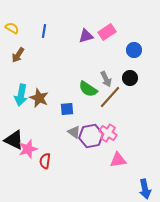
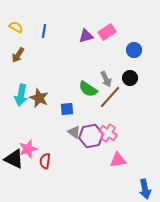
yellow semicircle: moved 4 px right, 1 px up
black triangle: moved 19 px down
